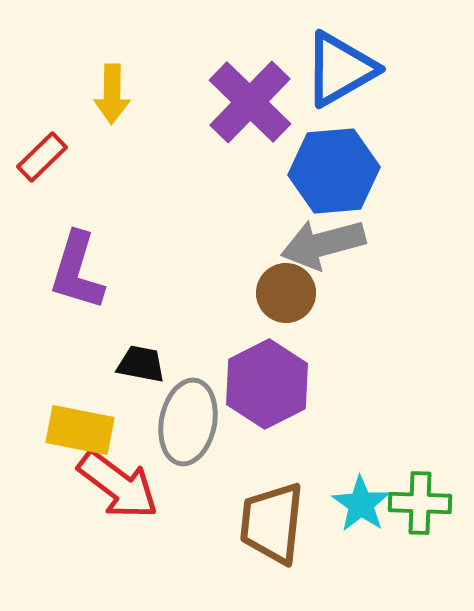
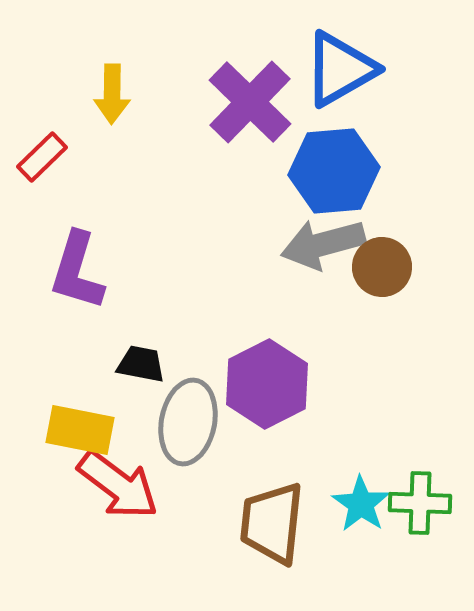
brown circle: moved 96 px right, 26 px up
